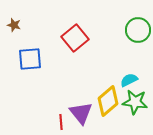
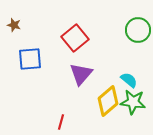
cyan semicircle: rotated 66 degrees clockwise
green star: moved 2 px left
purple triangle: moved 39 px up; rotated 20 degrees clockwise
red line: rotated 21 degrees clockwise
